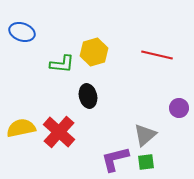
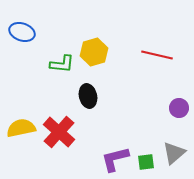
gray triangle: moved 29 px right, 18 px down
